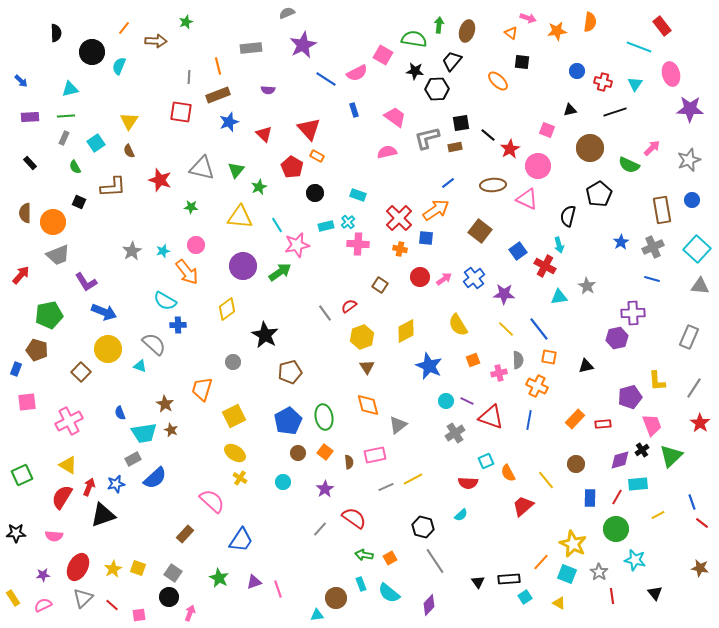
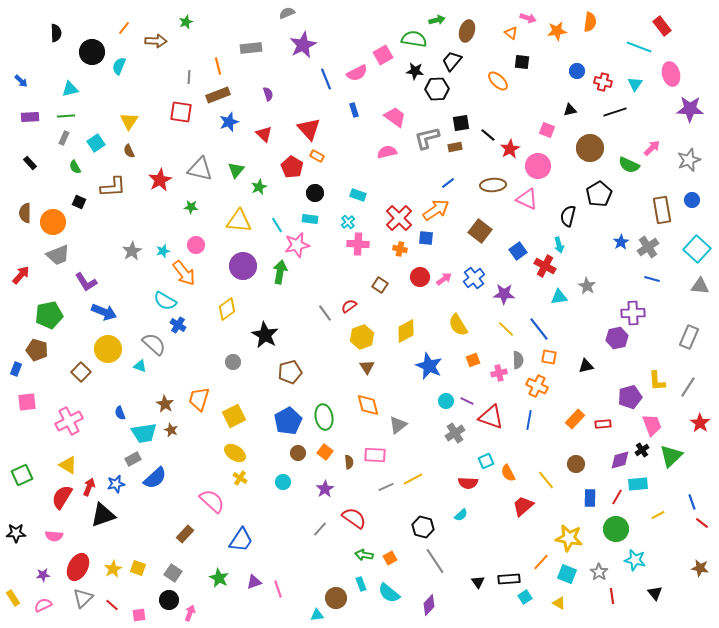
green arrow at (439, 25): moved 2 px left, 5 px up; rotated 70 degrees clockwise
pink square at (383, 55): rotated 30 degrees clockwise
blue line at (326, 79): rotated 35 degrees clockwise
purple semicircle at (268, 90): moved 4 px down; rotated 112 degrees counterclockwise
gray triangle at (202, 168): moved 2 px left, 1 px down
red star at (160, 180): rotated 25 degrees clockwise
yellow triangle at (240, 217): moved 1 px left, 4 px down
cyan rectangle at (326, 226): moved 16 px left, 7 px up; rotated 21 degrees clockwise
gray cross at (653, 247): moved 5 px left; rotated 10 degrees counterclockwise
orange arrow at (187, 272): moved 3 px left, 1 px down
green arrow at (280, 272): rotated 45 degrees counterclockwise
blue cross at (178, 325): rotated 35 degrees clockwise
gray line at (694, 388): moved 6 px left, 1 px up
orange trapezoid at (202, 389): moved 3 px left, 10 px down
pink rectangle at (375, 455): rotated 15 degrees clockwise
yellow star at (573, 544): moved 4 px left, 6 px up; rotated 16 degrees counterclockwise
black circle at (169, 597): moved 3 px down
